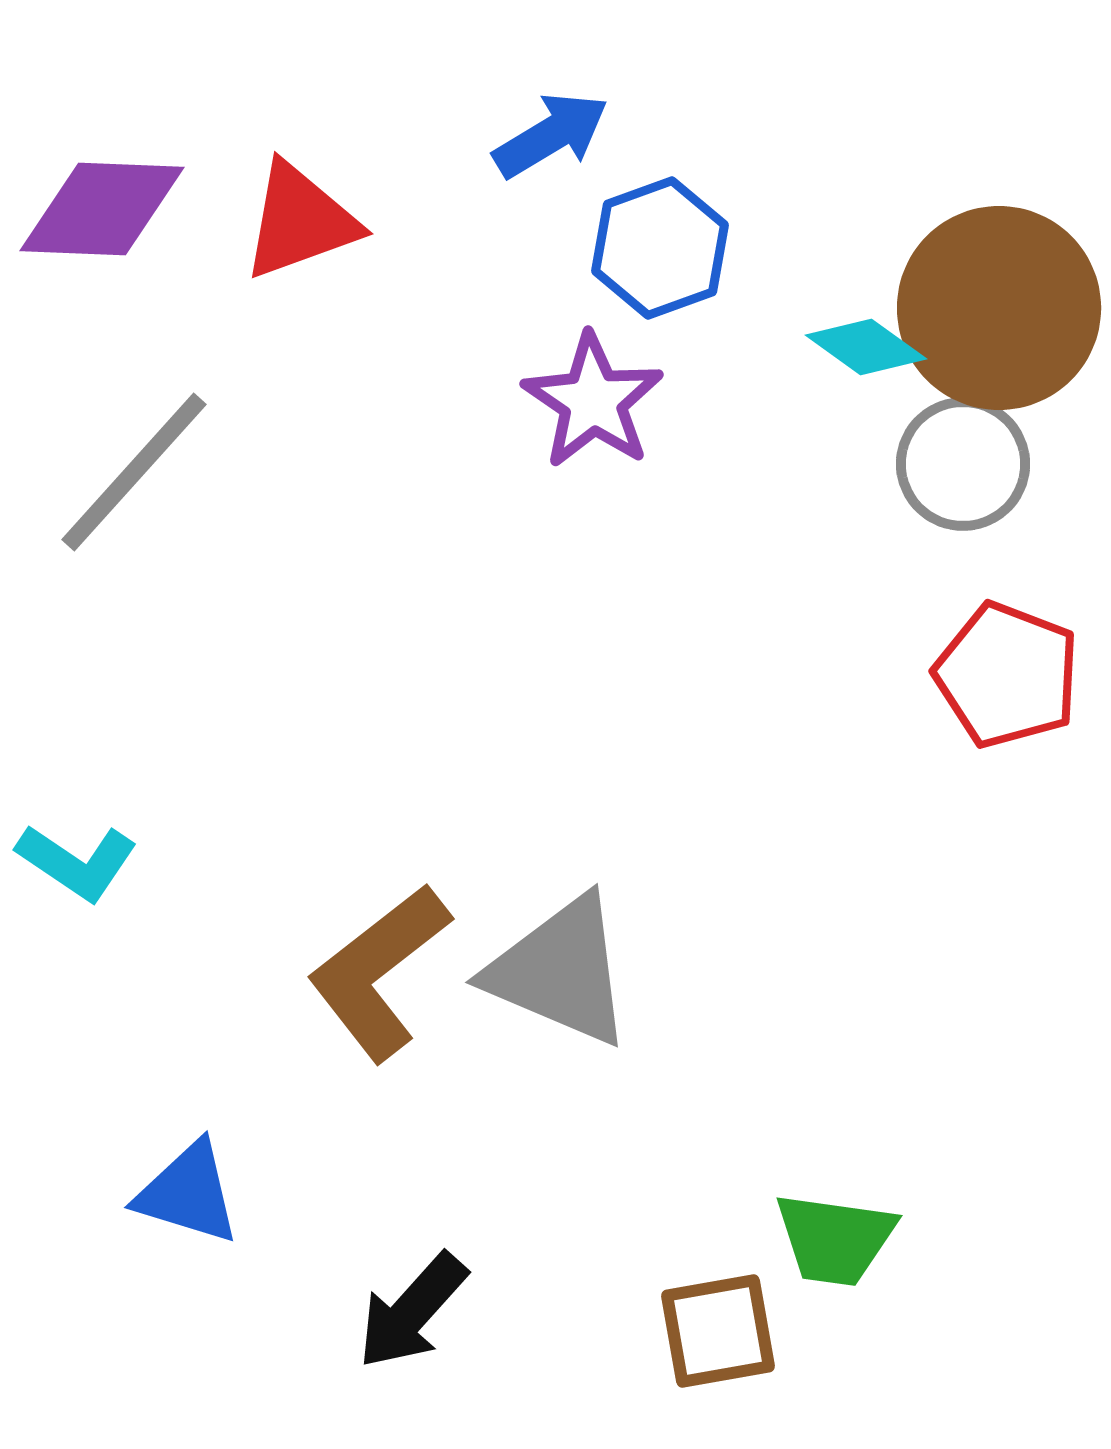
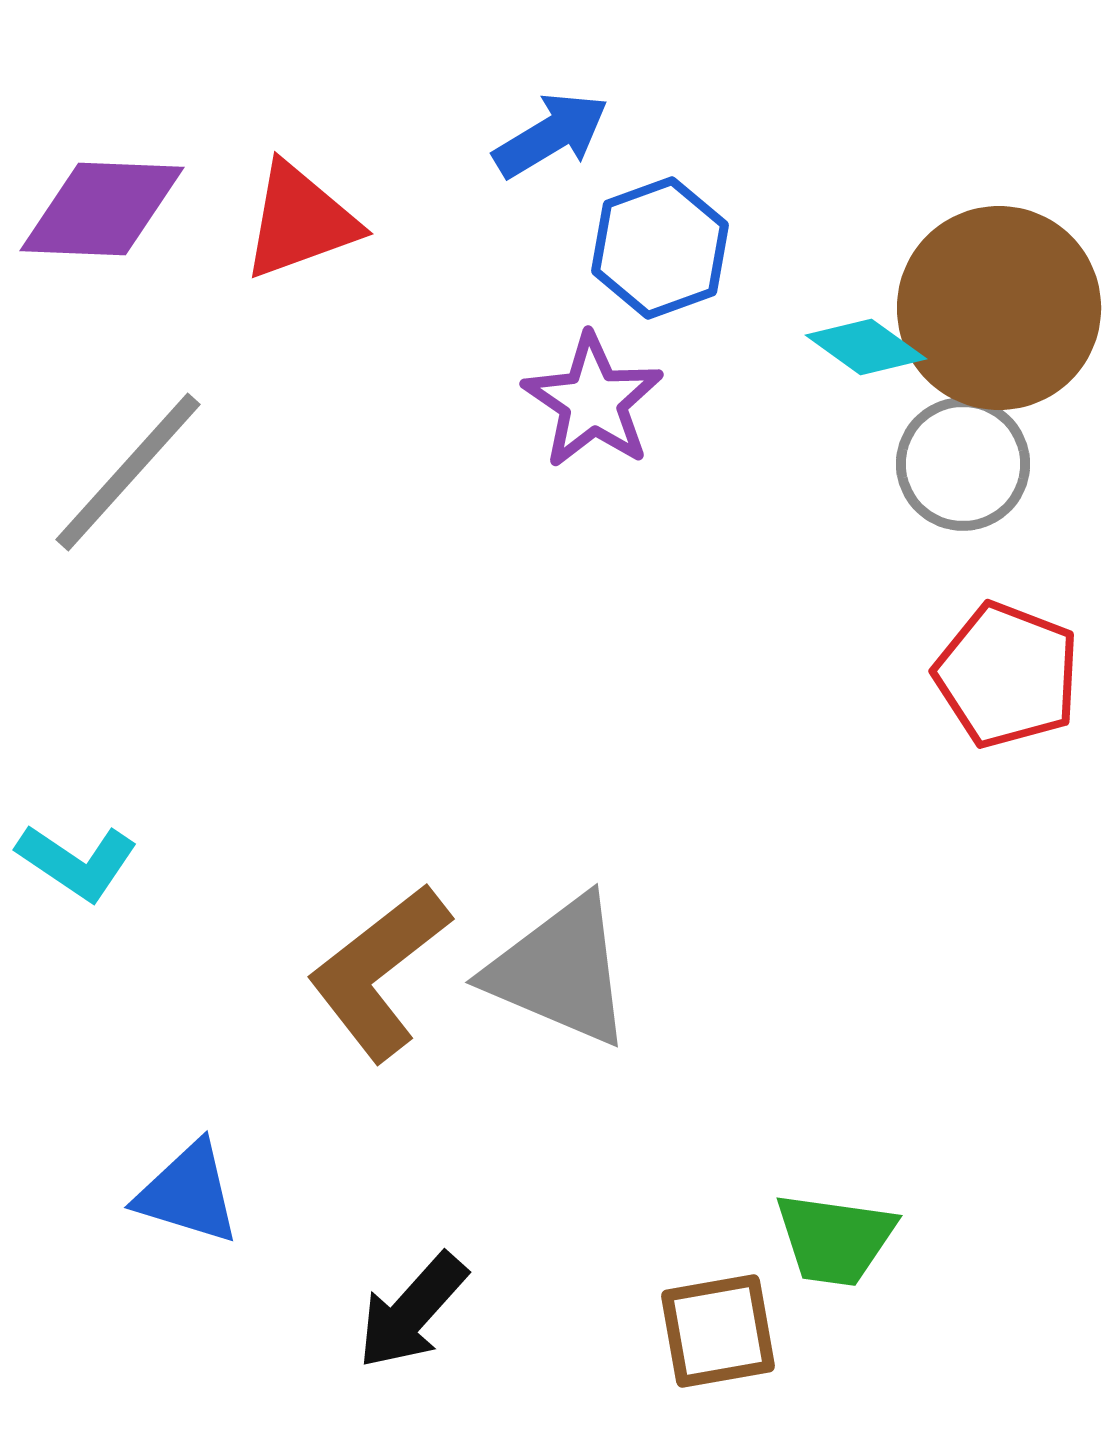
gray line: moved 6 px left
